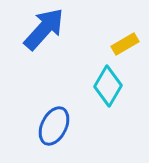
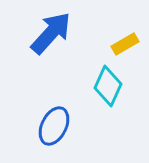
blue arrow: moved 7 px right, 4 px down
cyan diamond: rotated 6 degrees counterclockwise
